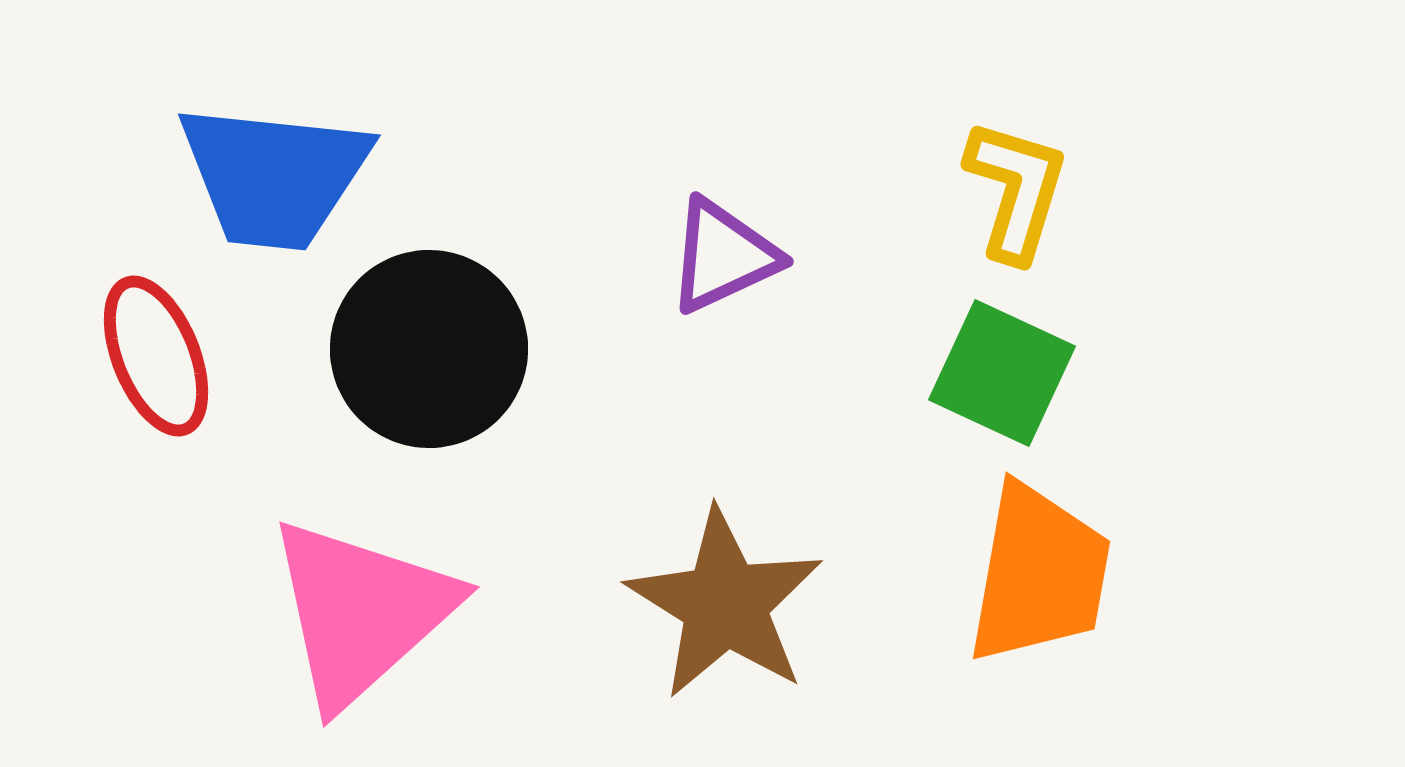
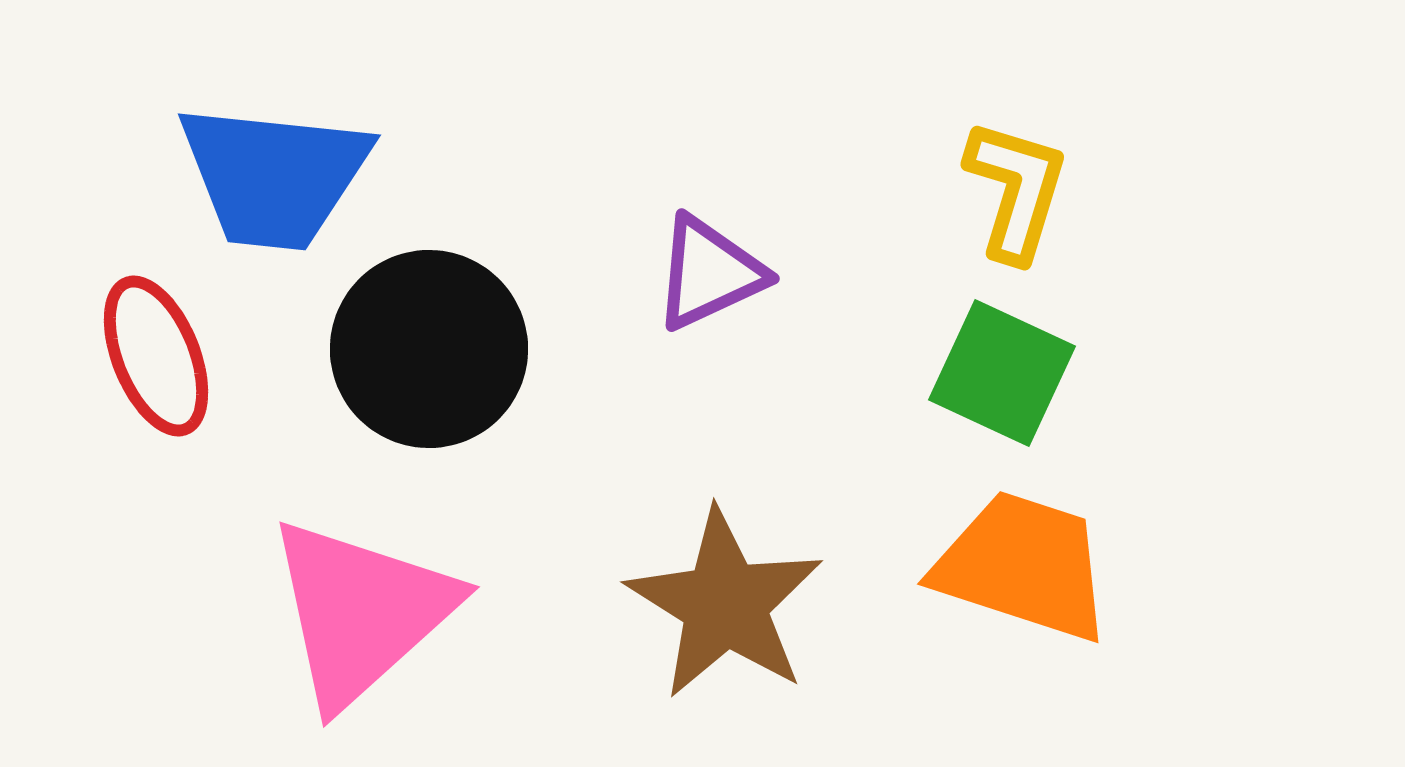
purple triangle: moved 14 px left, 17 px down
orange trapezoid: moved 16 px left, 8 px up; rotated 82 degrees counterclockwise
